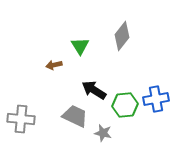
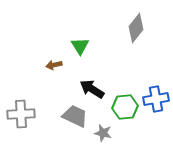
gray diamond: moved 14 px right, 8 px up
black arrow: moved 2 px left, 1 px up
green hexagon: moved 2 px down
gray cross: moved 5 px up; rotated 8 degrees counterclockwise
